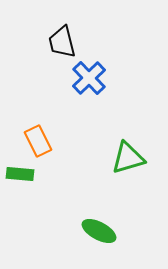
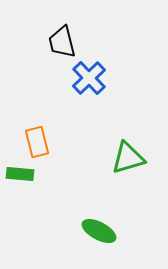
orange rectangle: moved 1 px left, 1 px down; rotated 12 degrees clockwise
